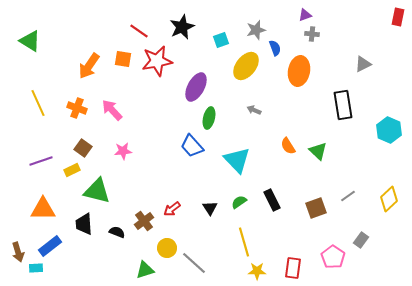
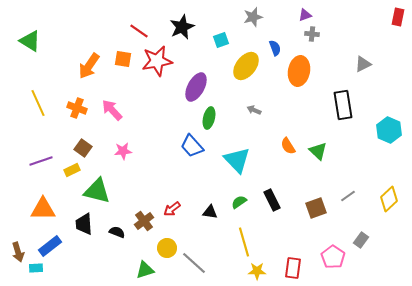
gray star at (256, 30): moved 3 px left, 13 px up
black triangle at (210, 208): moved 4 px down; rotated 49 degrees counterclockwise
